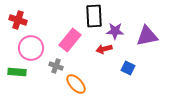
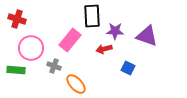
black rectangle: moved 2 px left
red cross: moved 1 px left, 1 px up
purple triangle: rotated 30 degrees clockwise
gray cross: moved 2 px left
green rectangle: moved 1 px left, 2 px up
